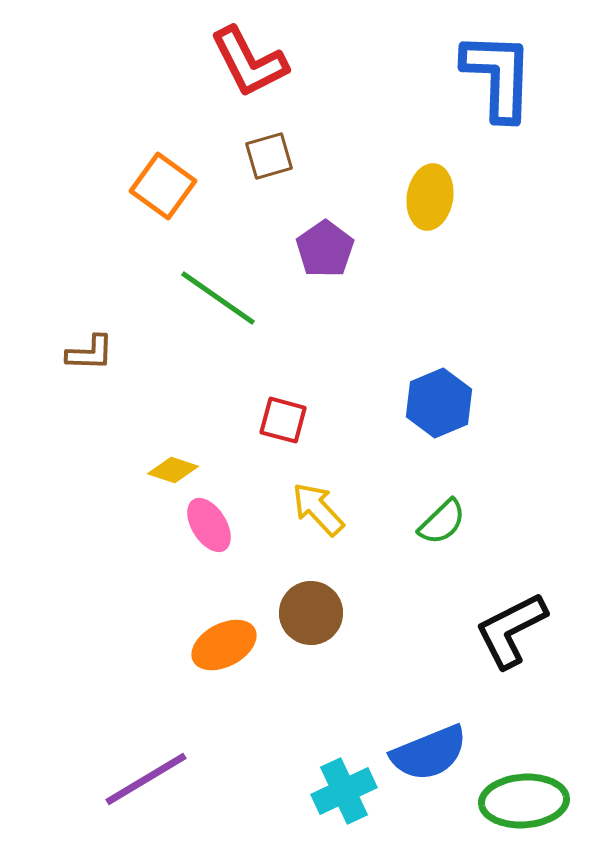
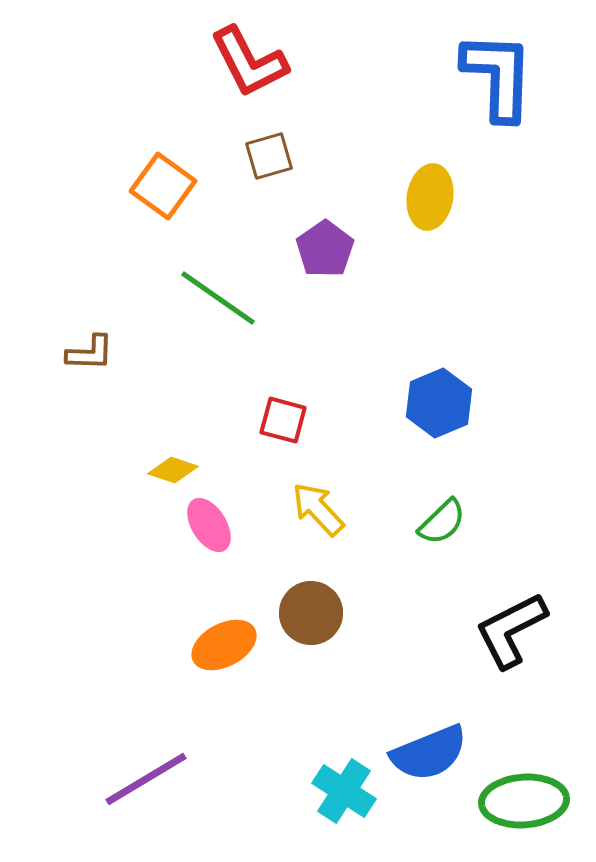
cyan cross: rotated 32 degrees counterclockwise
